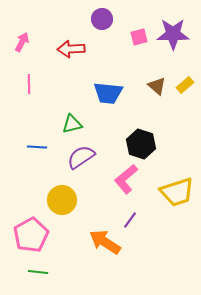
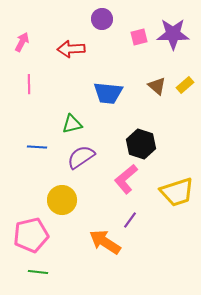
pink pentagon: rotated 16 degrees clockwise
